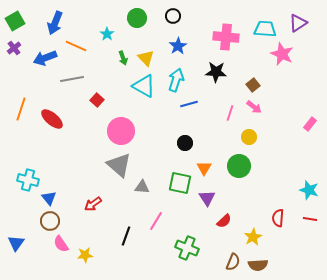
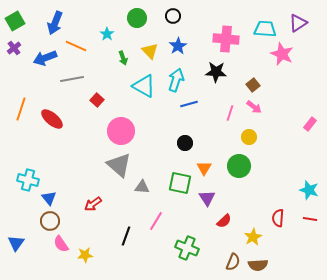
pink cross at (226, 37): moved 2 px down
yellow triangle at (146, 58): moved 4 px right, 7 px up
